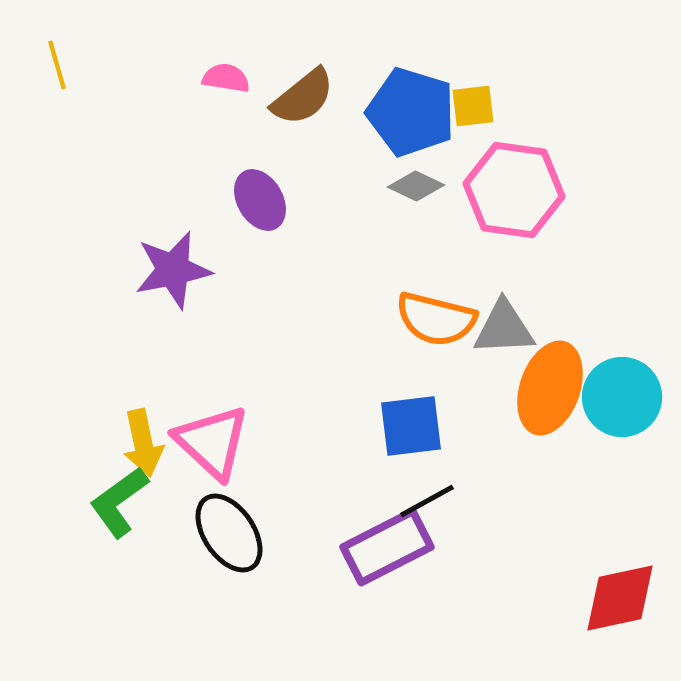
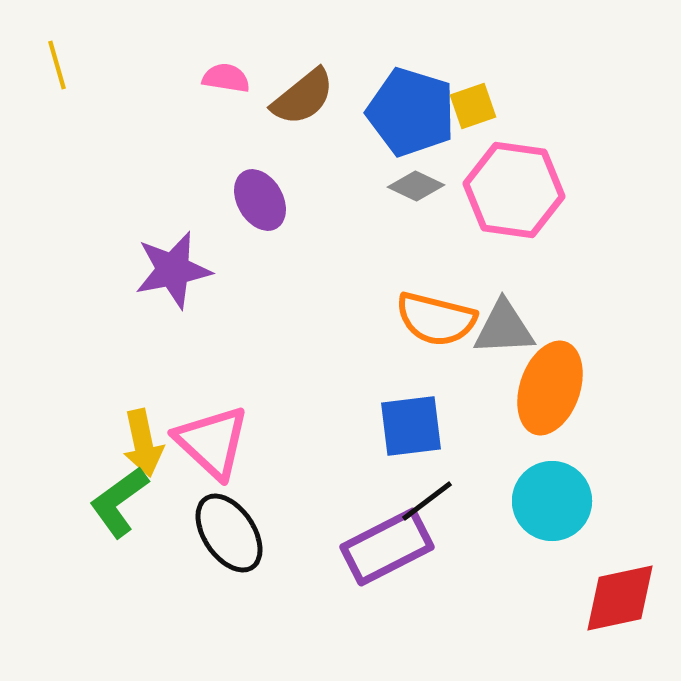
yellow square: rotated 12 degrees counterclockwise
cyan circle: moved 70 px left, 104 px down
black line: rotated 8 degrees counterclockwise
